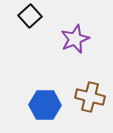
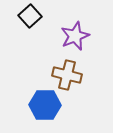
purple star: moved 3 px up
brown cross: moved 23 px left, 22 px up
